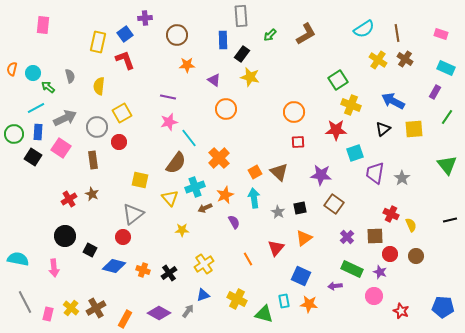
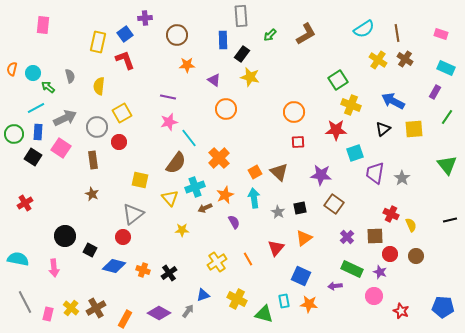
red cross at (69, 199): moved 44 px left, 4 px down
yellow cross at (204, 264): moved 13 px right, 2 px up
